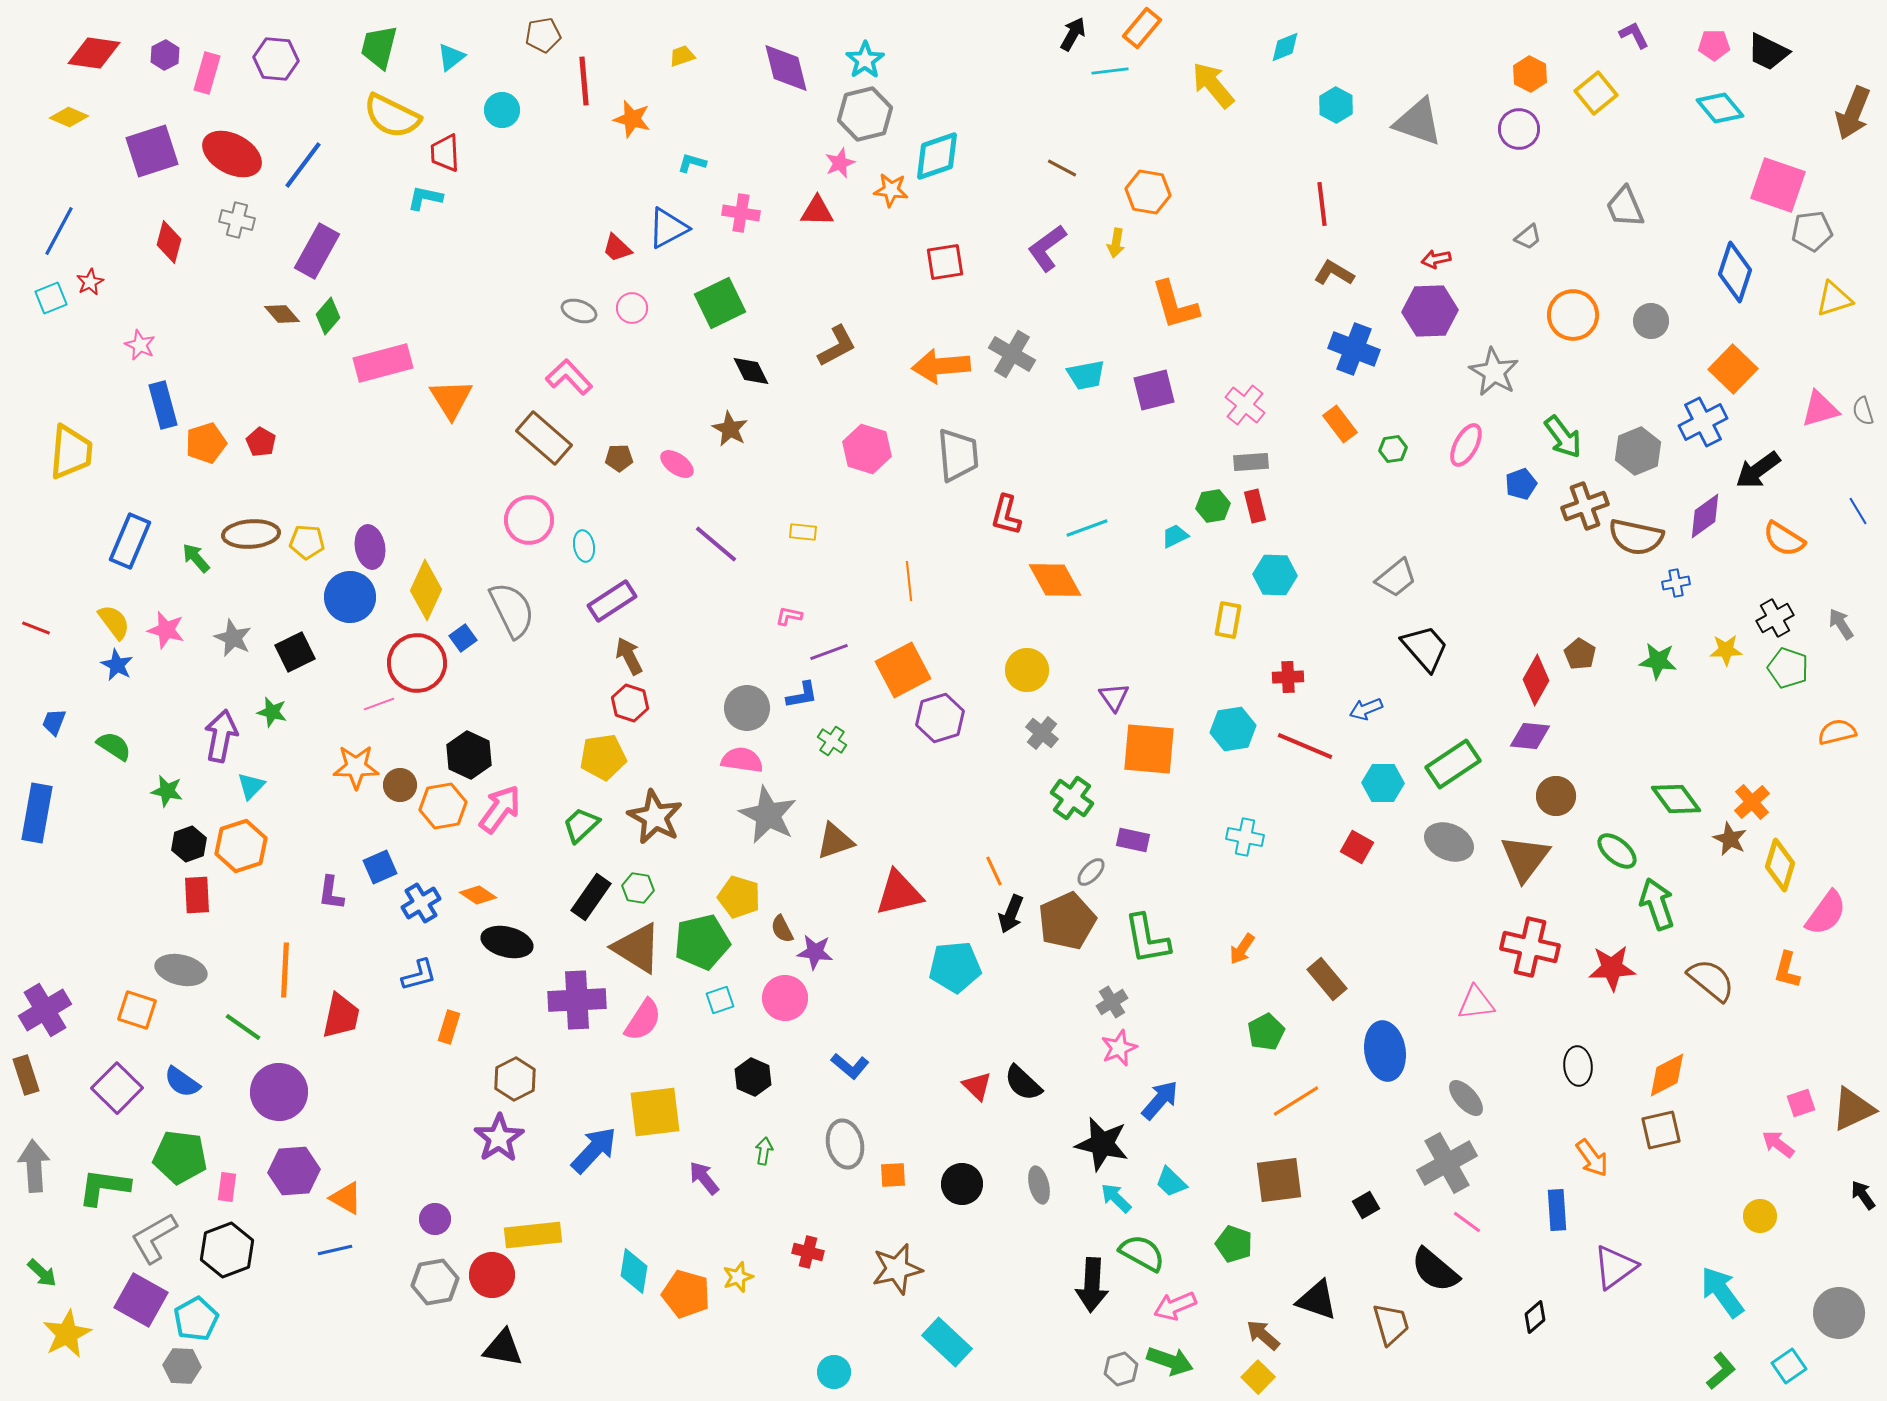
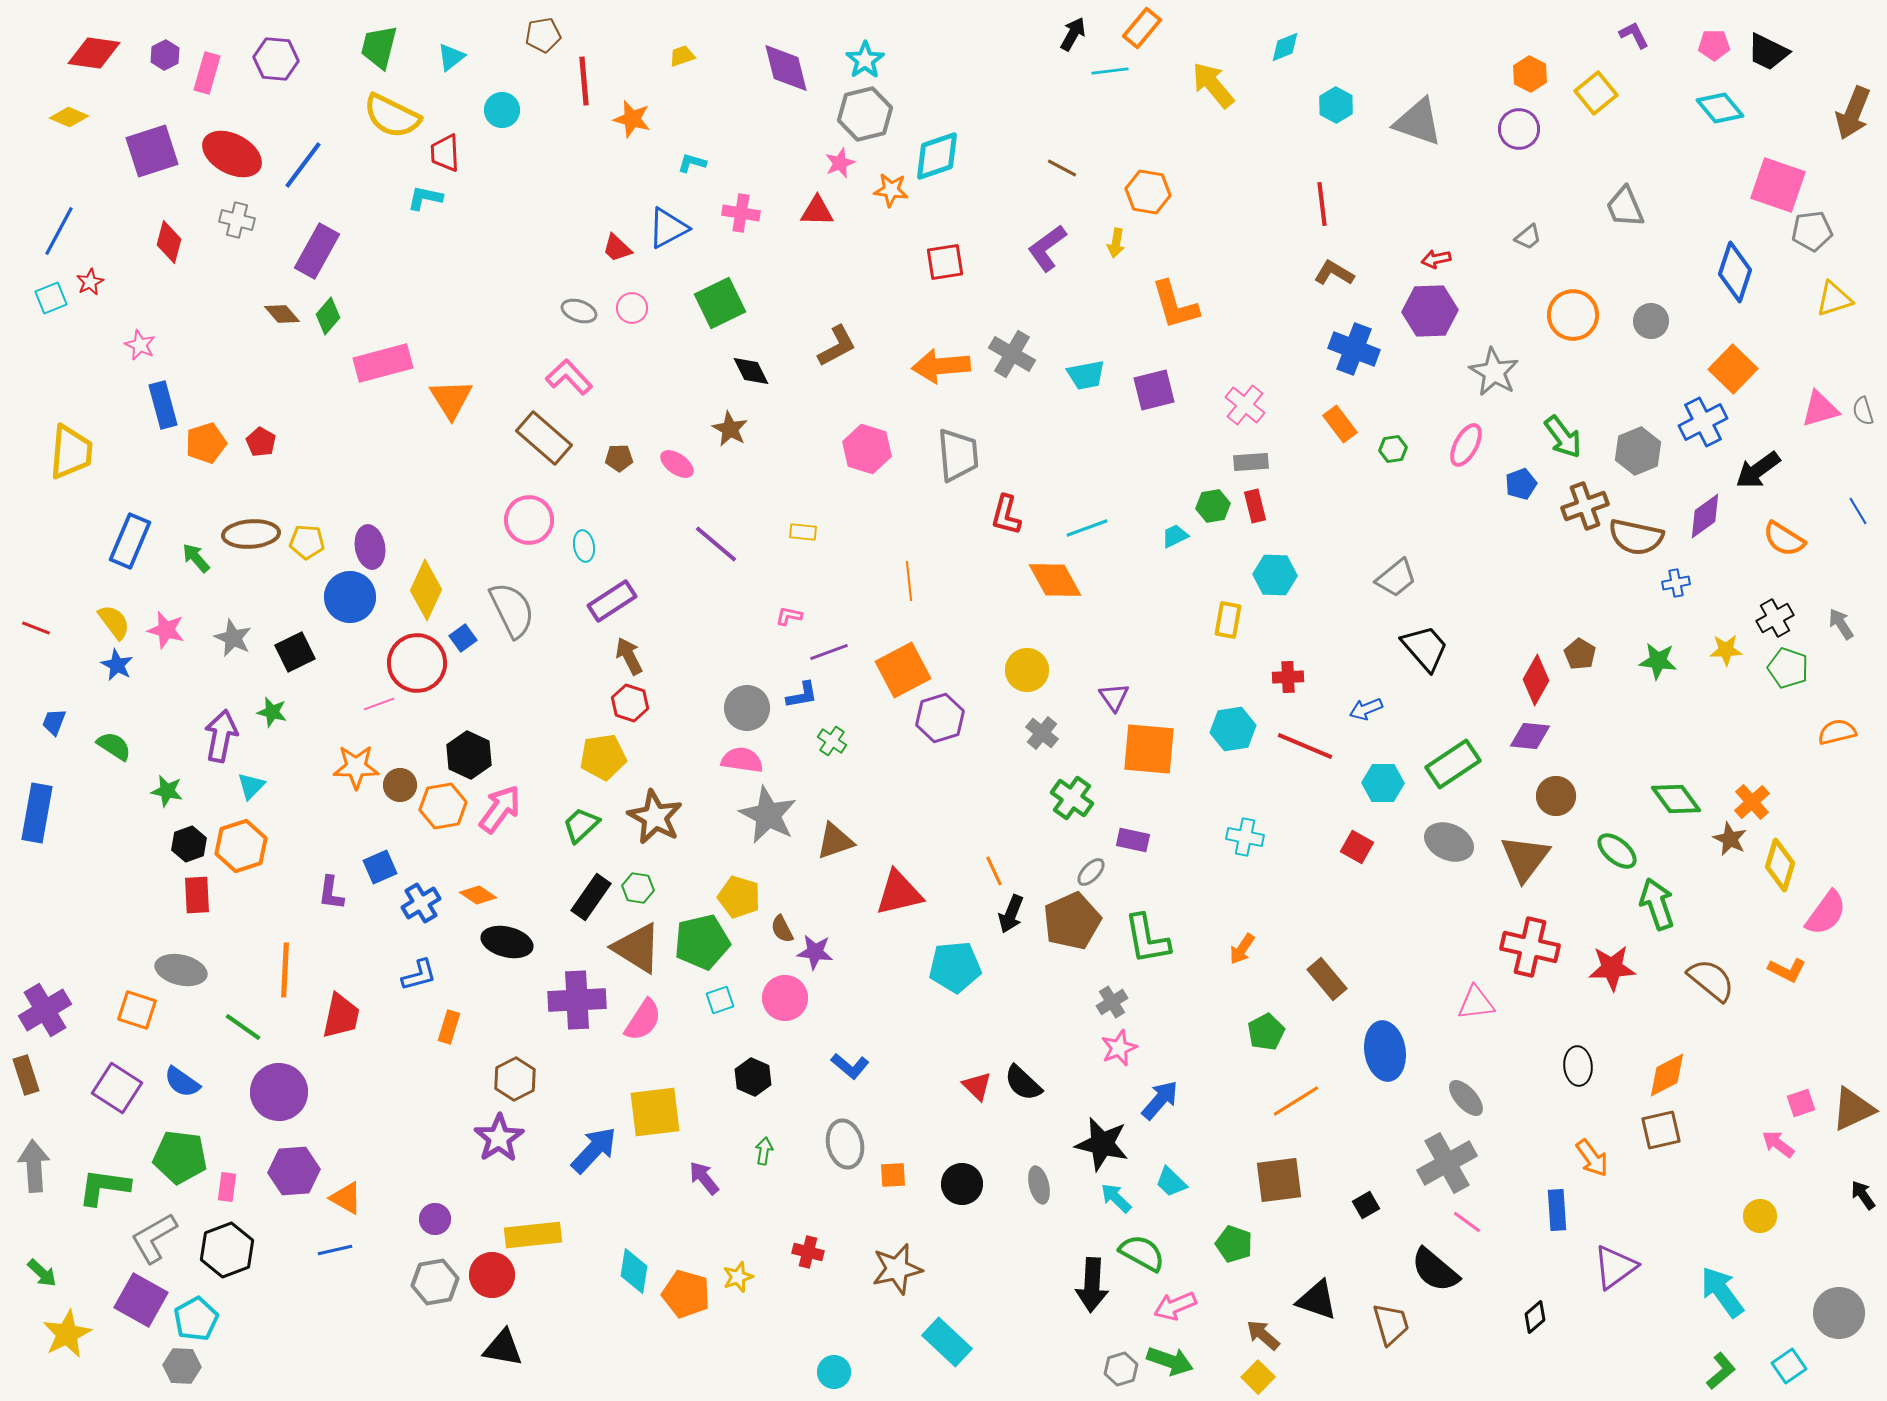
brown pentagon at (1067, 921): moved 5 px right
orange L-shape at (1787, 970): rotated 78 degrees counterclockwise
purple square at (117, 1088): rotated 12 degrees counterclockwise
